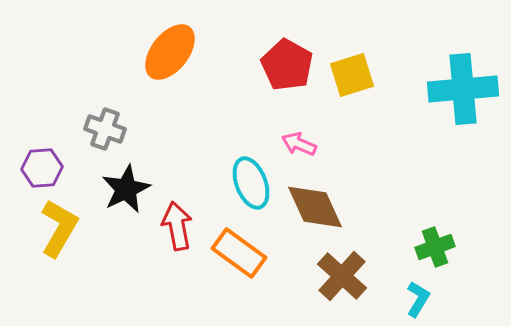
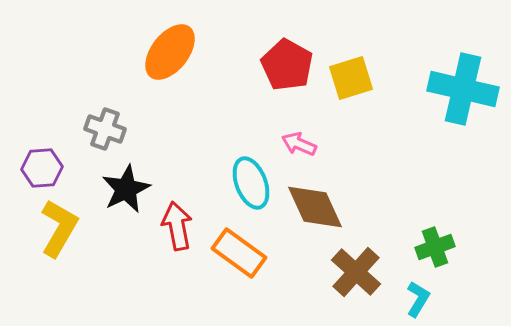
yellow square: moved 1 px left, 3 px down
cyan cross: rotated 18 degrees clockwise
brown cross: moved 14 px right, 4 px up
